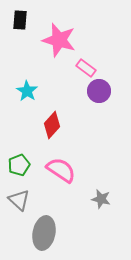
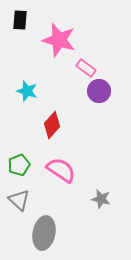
cyan star: rotated 15 degrees counterclockwise
